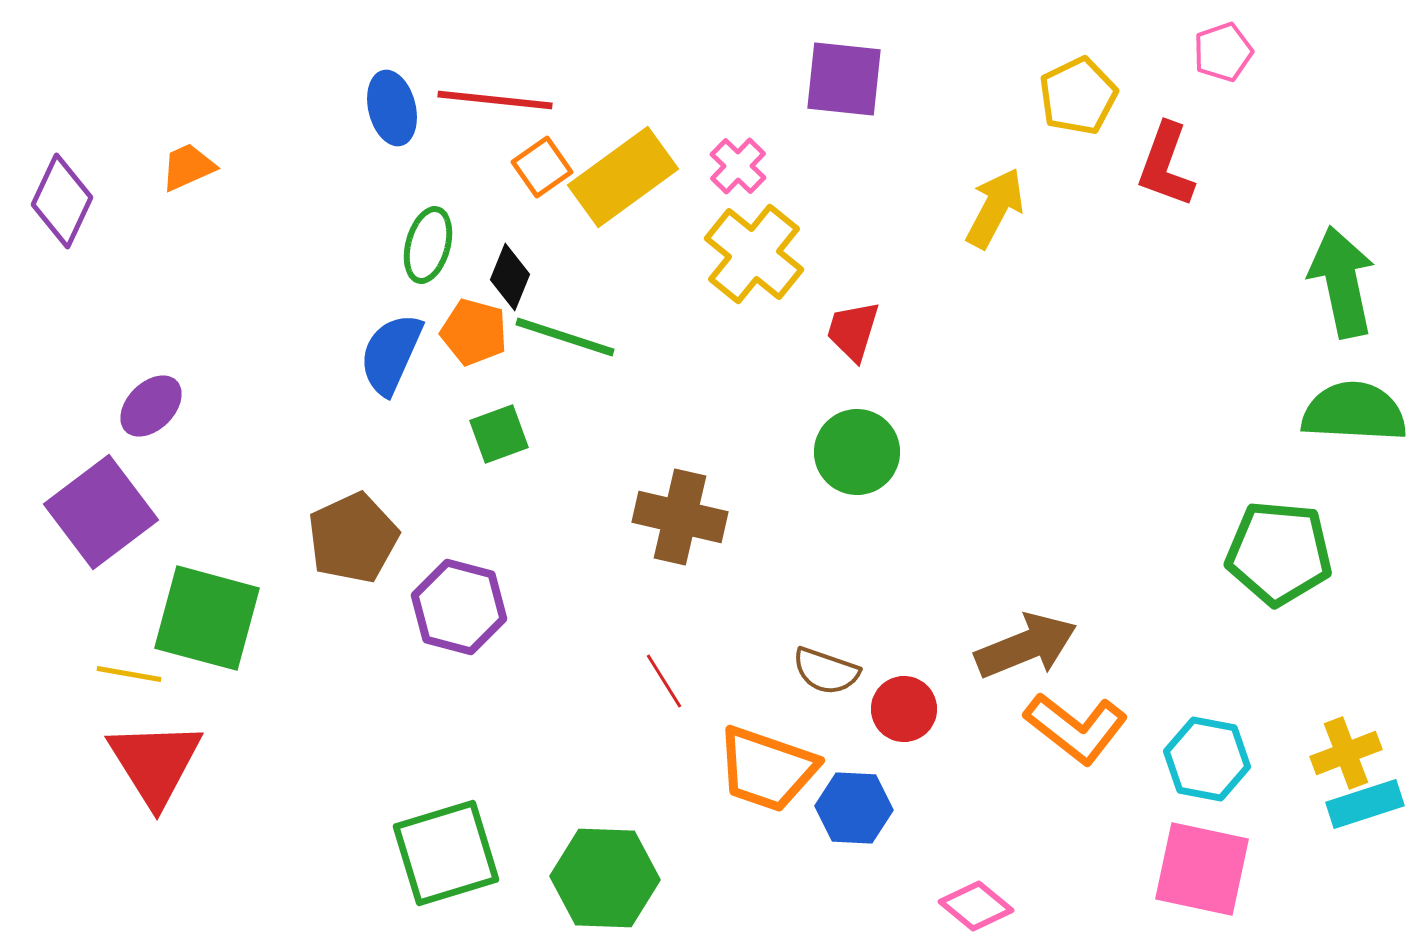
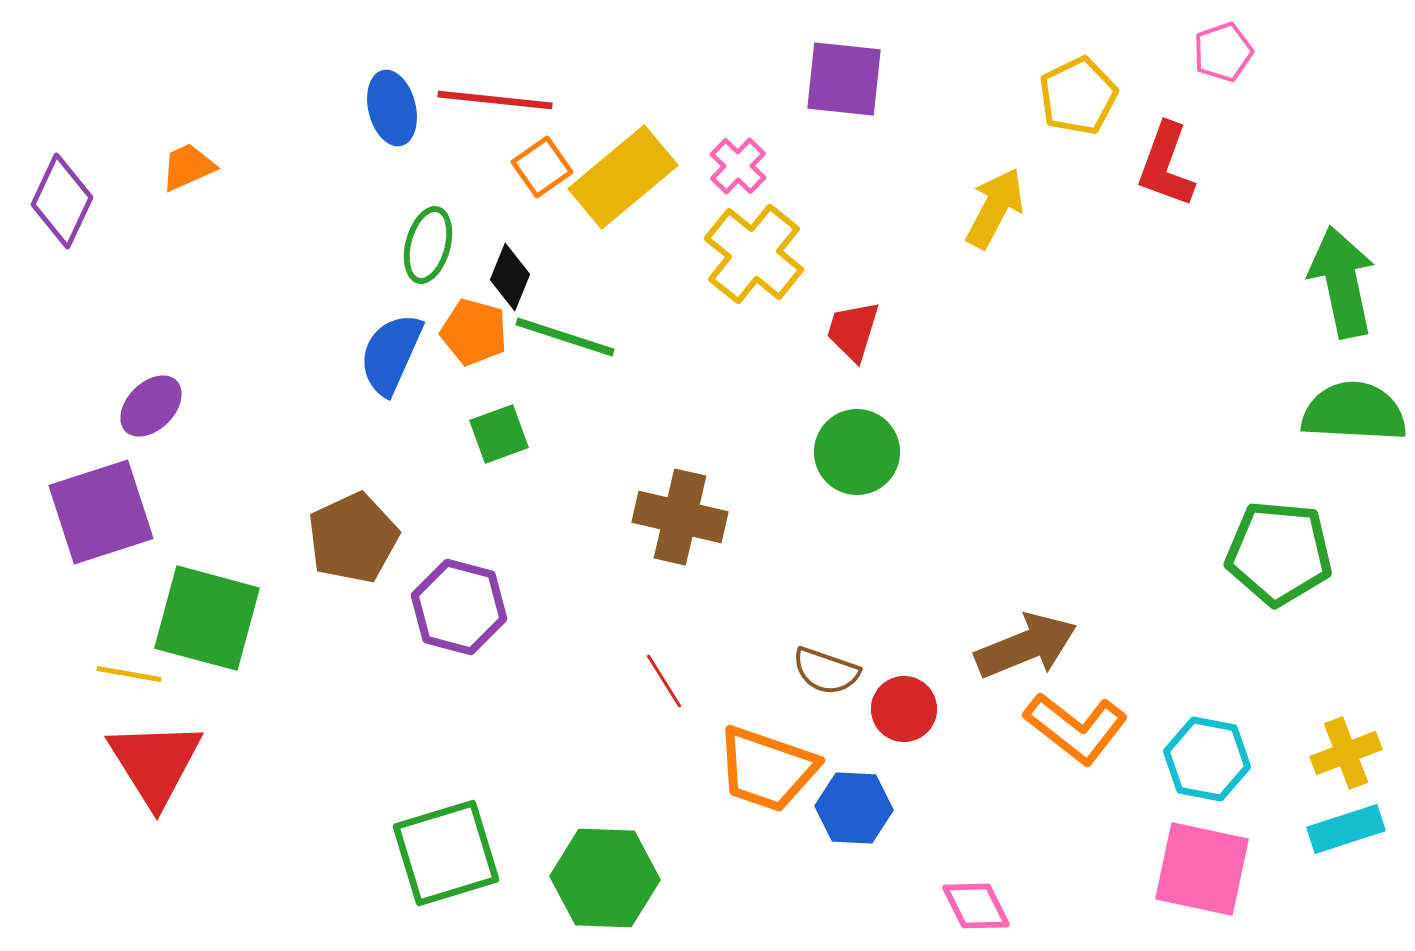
yellow rectangle at (623, 177): rotated 4 degrees counterclockwise
purple square at (101, 512): rotated 19 degrees clockwise
cyan rectangle at (1365, 804): moved 19 px left, 25 px down
pink diamond at (976, 906): rotated 24 degrees clockwise
